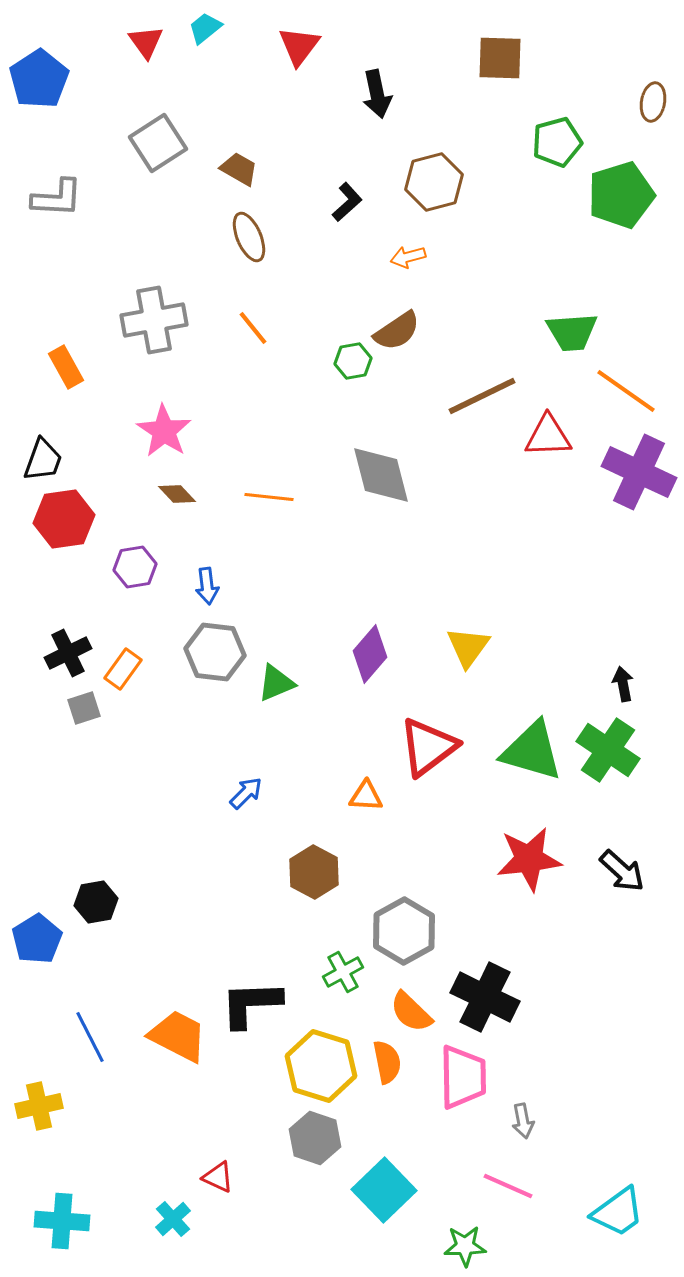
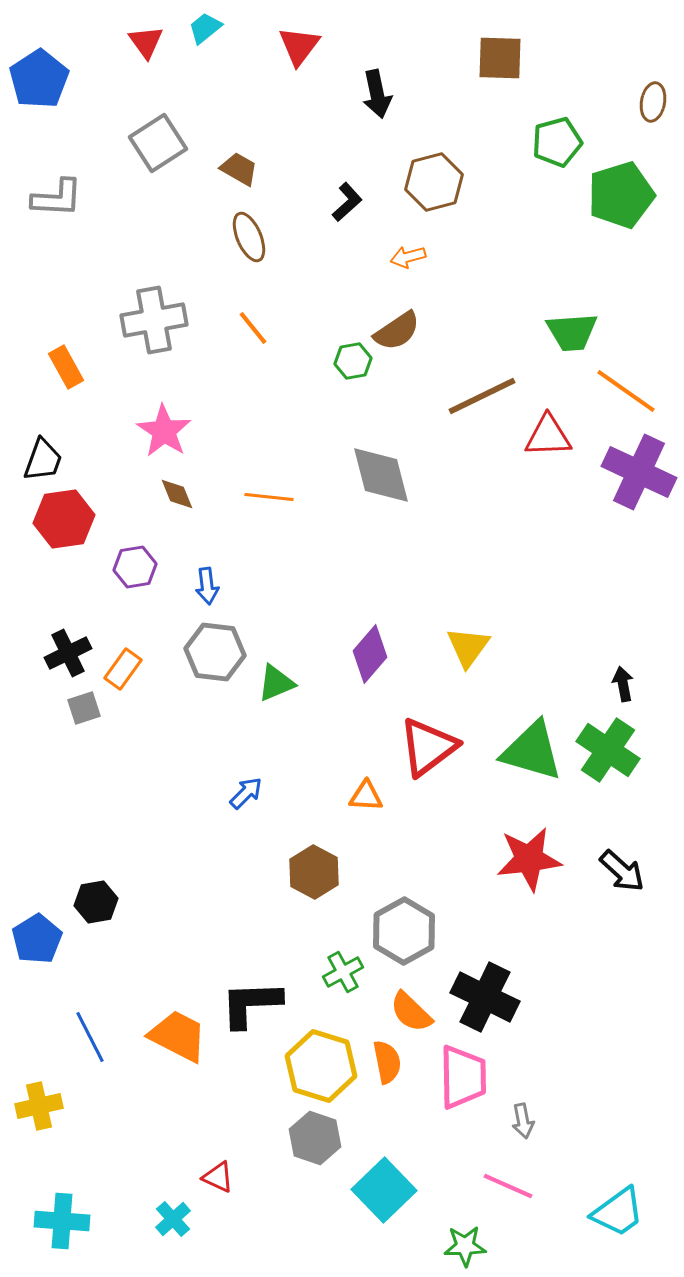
brown diamond at (177, 494): rotated 21 degrees clockwise
